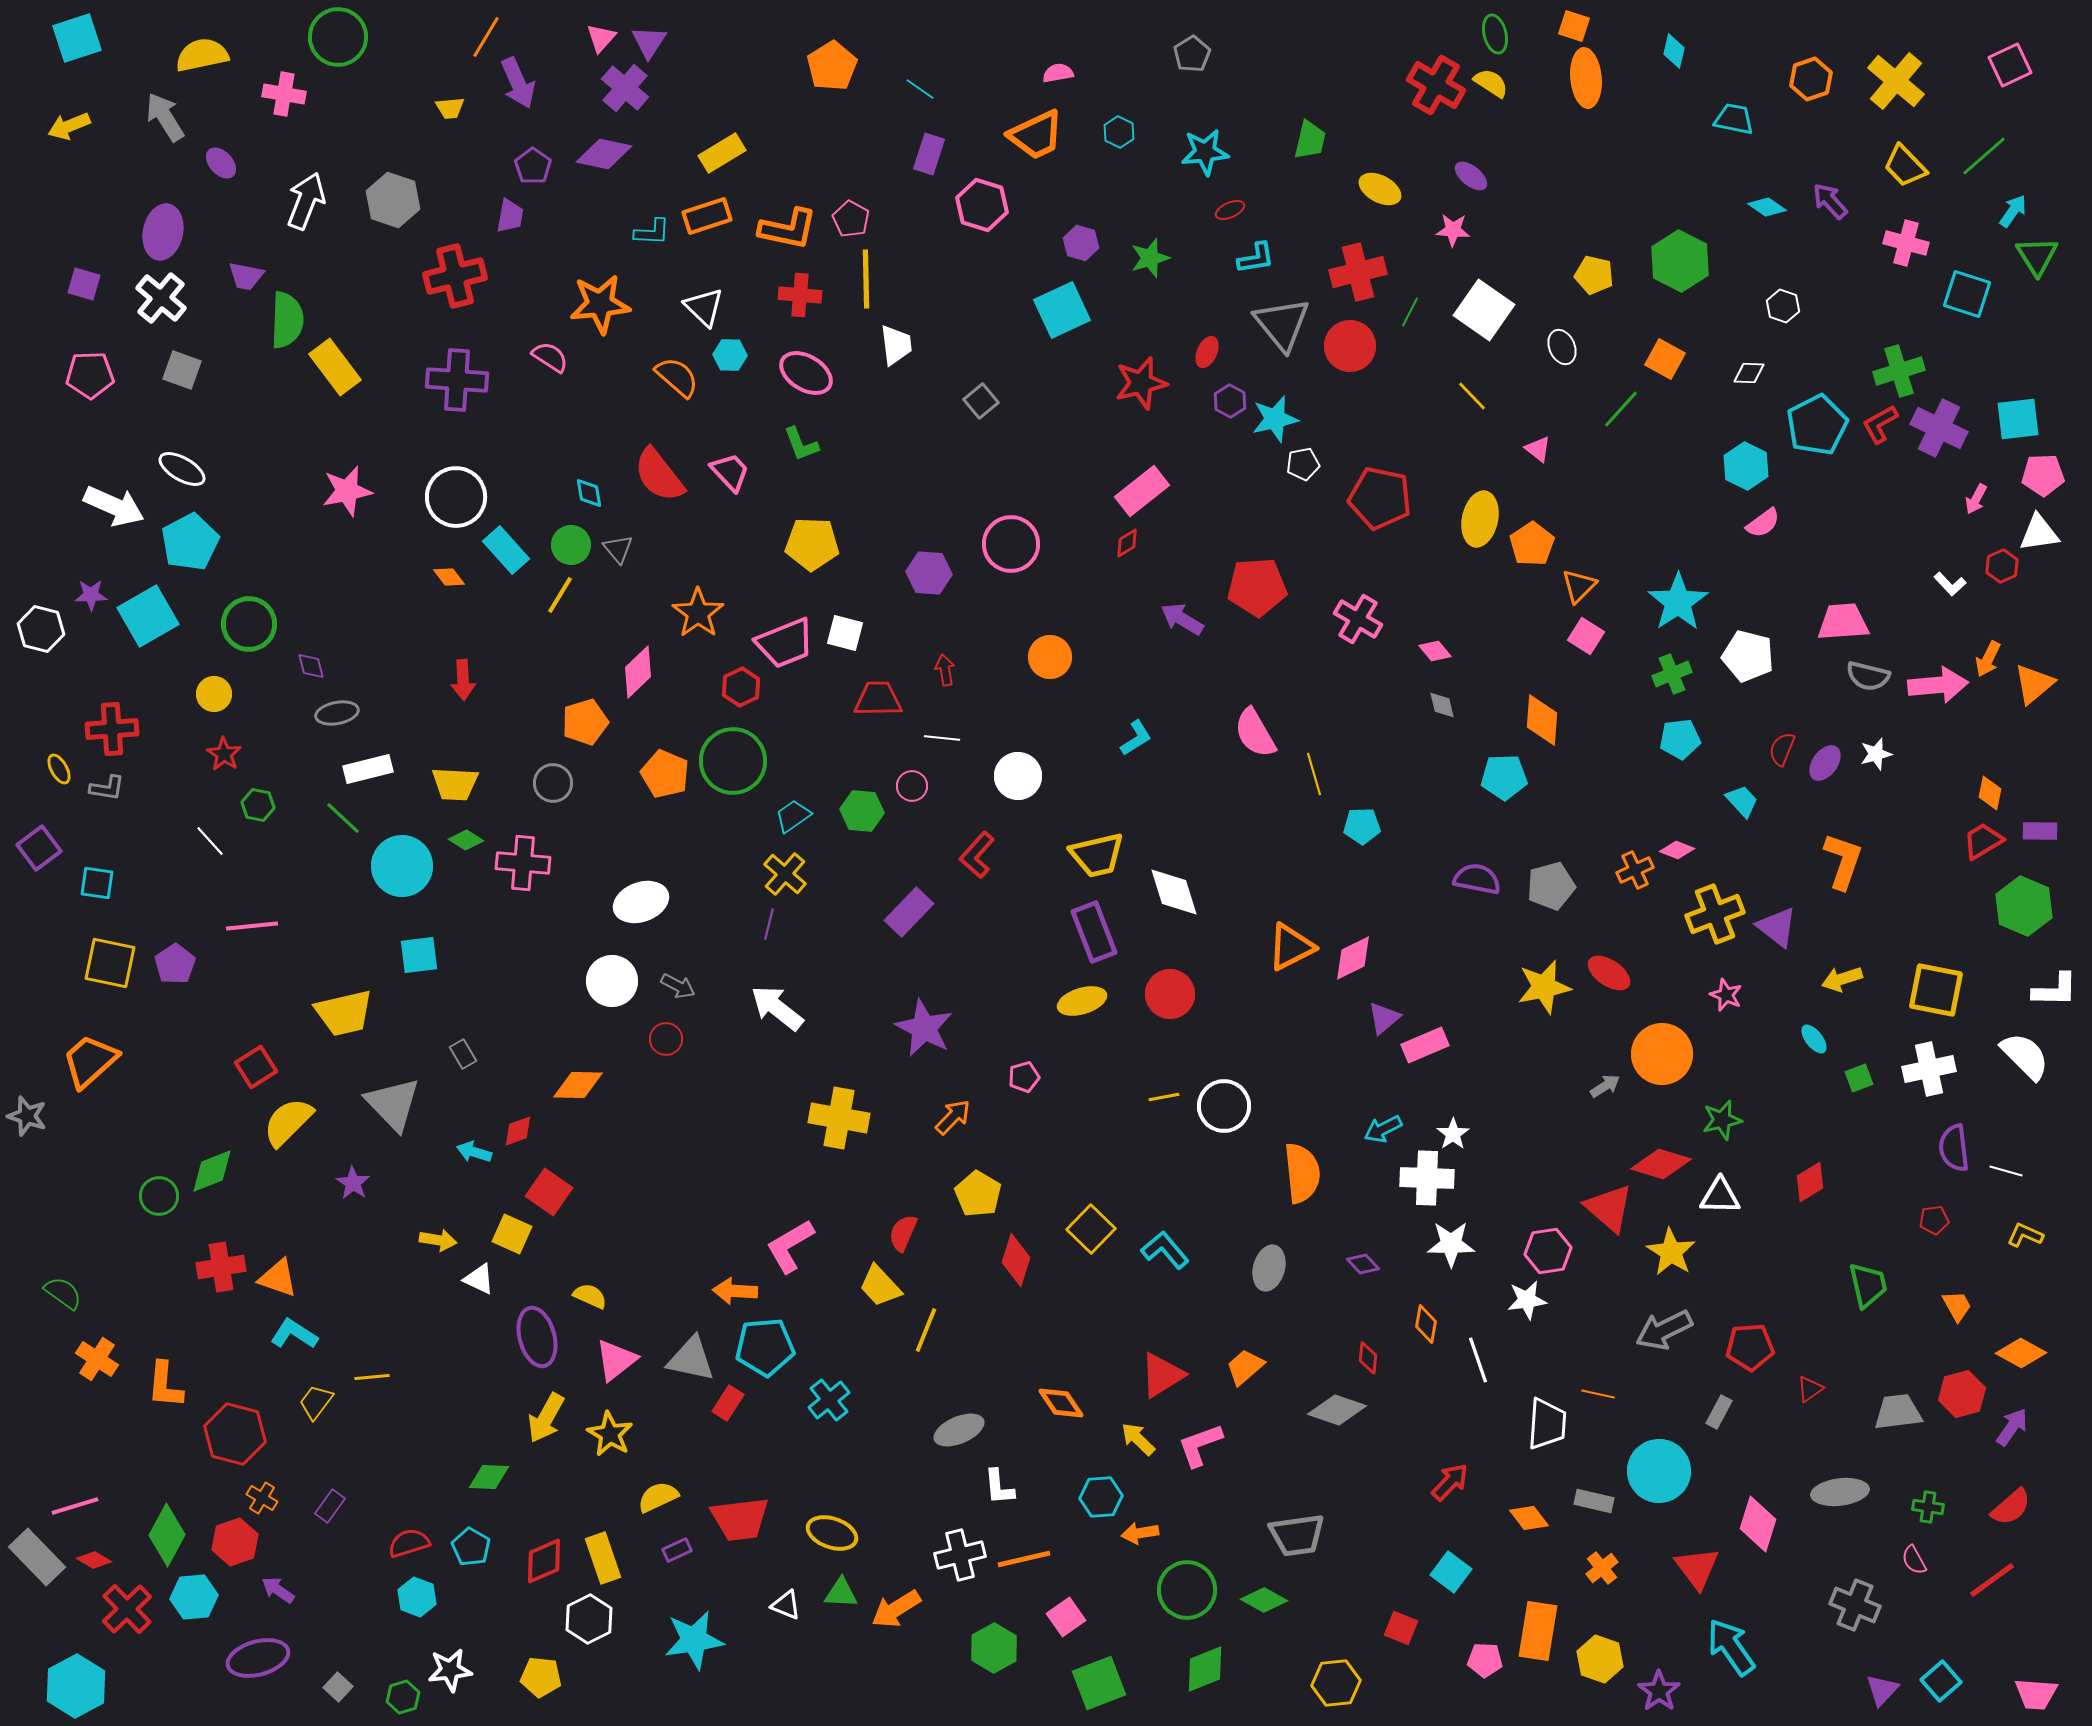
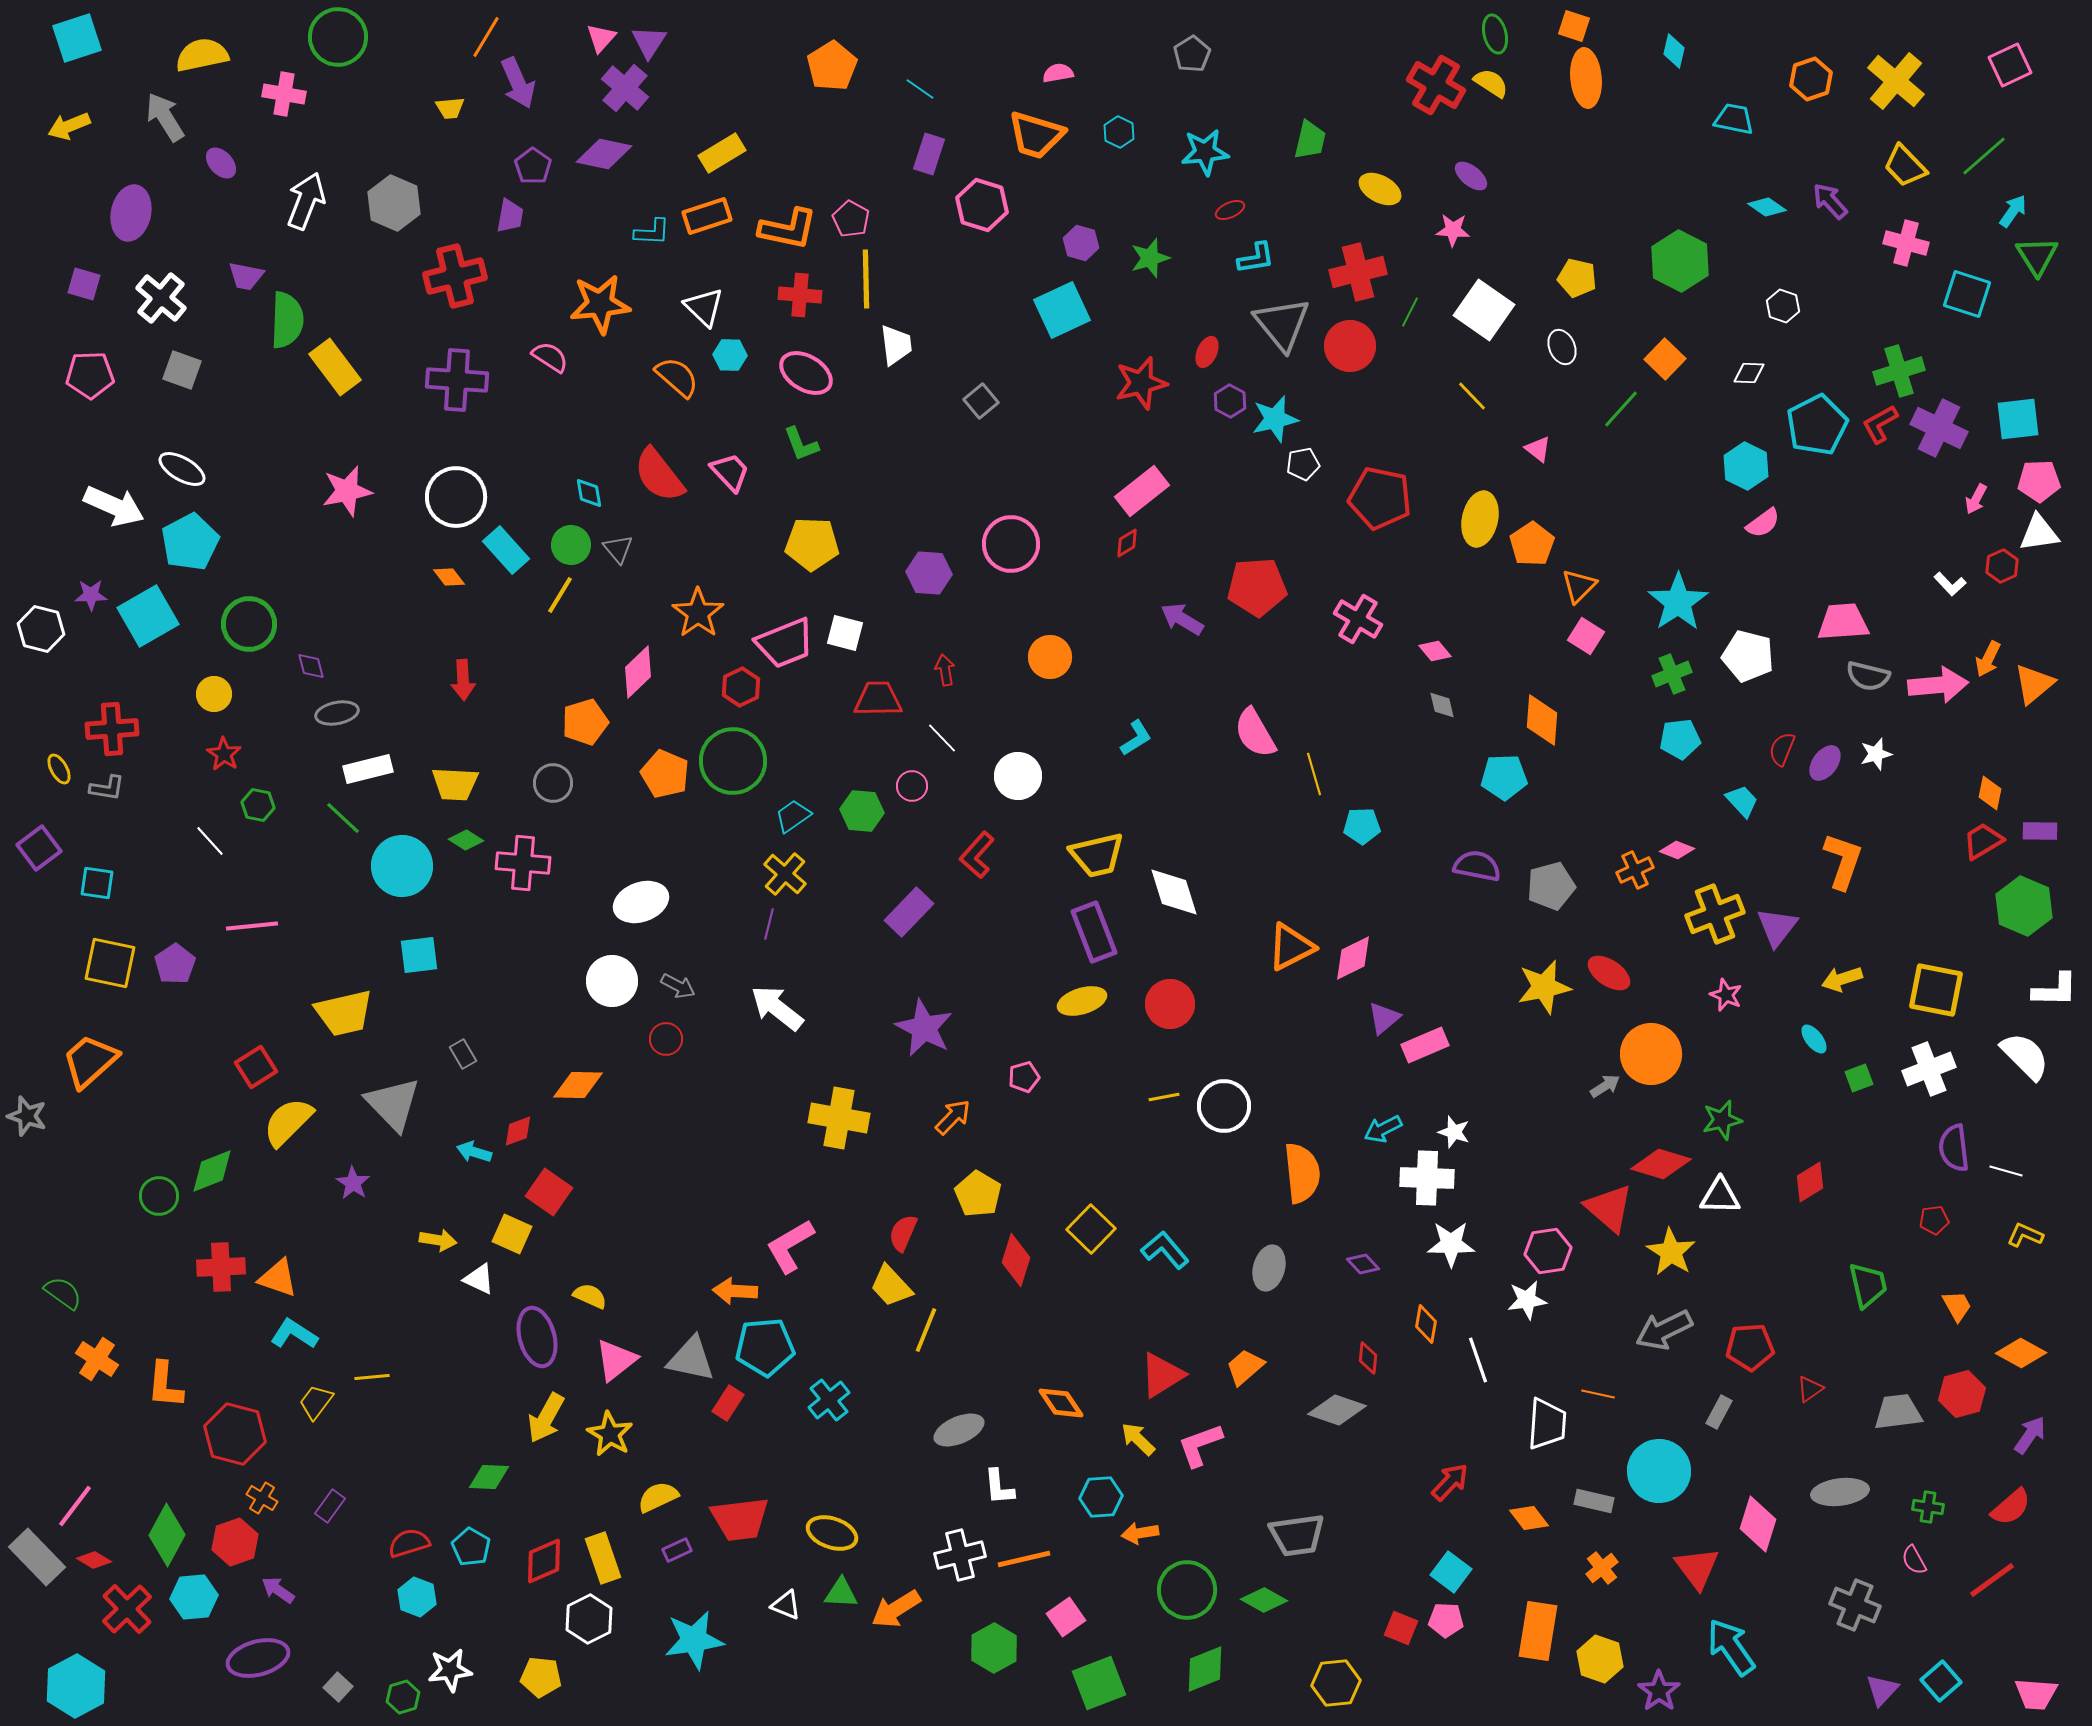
orange trapezoid at (1036, 135): rotated 42 degrees clockwise
gray hexagon at (393, 200): moved 1 px right, 3 px down; rotated 4 degrees clockwise
purple ellipse at (163, 232): moved 32 px left, 19 px up
yellow pentagon at (1594, 275): moved 17 px left, 3 px down
orange square at (1665, 359): rotated 15 degrees clockwise
pink pentagon at (2043, 475): moved 4 px left, 6 px down
white line at (942, 738): rotated 40 degrees clockwise
purple semicircle at (1477, 879): moved 13 px up
purple triangle at (1777, 927): rotated 30 degrees clockwise
red circle at (1170, 994): moved 10 px down
orange circle at (1662, 1054): moved 11 px left
white cross at (1929, 1069): rotated 9 degrees counterclockwise
white star at (1453, 1134): moved 1 px right, 2 px up; rotated 20 degrees counterclockwise
red cross at (221, 1267): rotated 6 degrees clockwise
yellow trapezoid at (880, 1286): moved 11 px right
purple arrow at (2012, 1427): moved 18 px right, 8 px down
pink line at (75, 1506): rotated 36 degrees counterclockwise
pink pentagon at (1485, 1660): moved 39 px left, 40 px up
